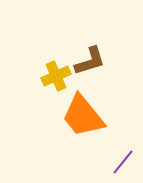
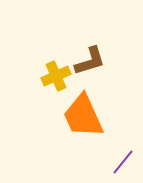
orange trapezoid: rotated 15 degrees clockwise
